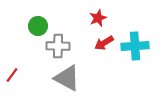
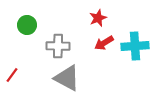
green circle: moved 11 px left, 1 px up
